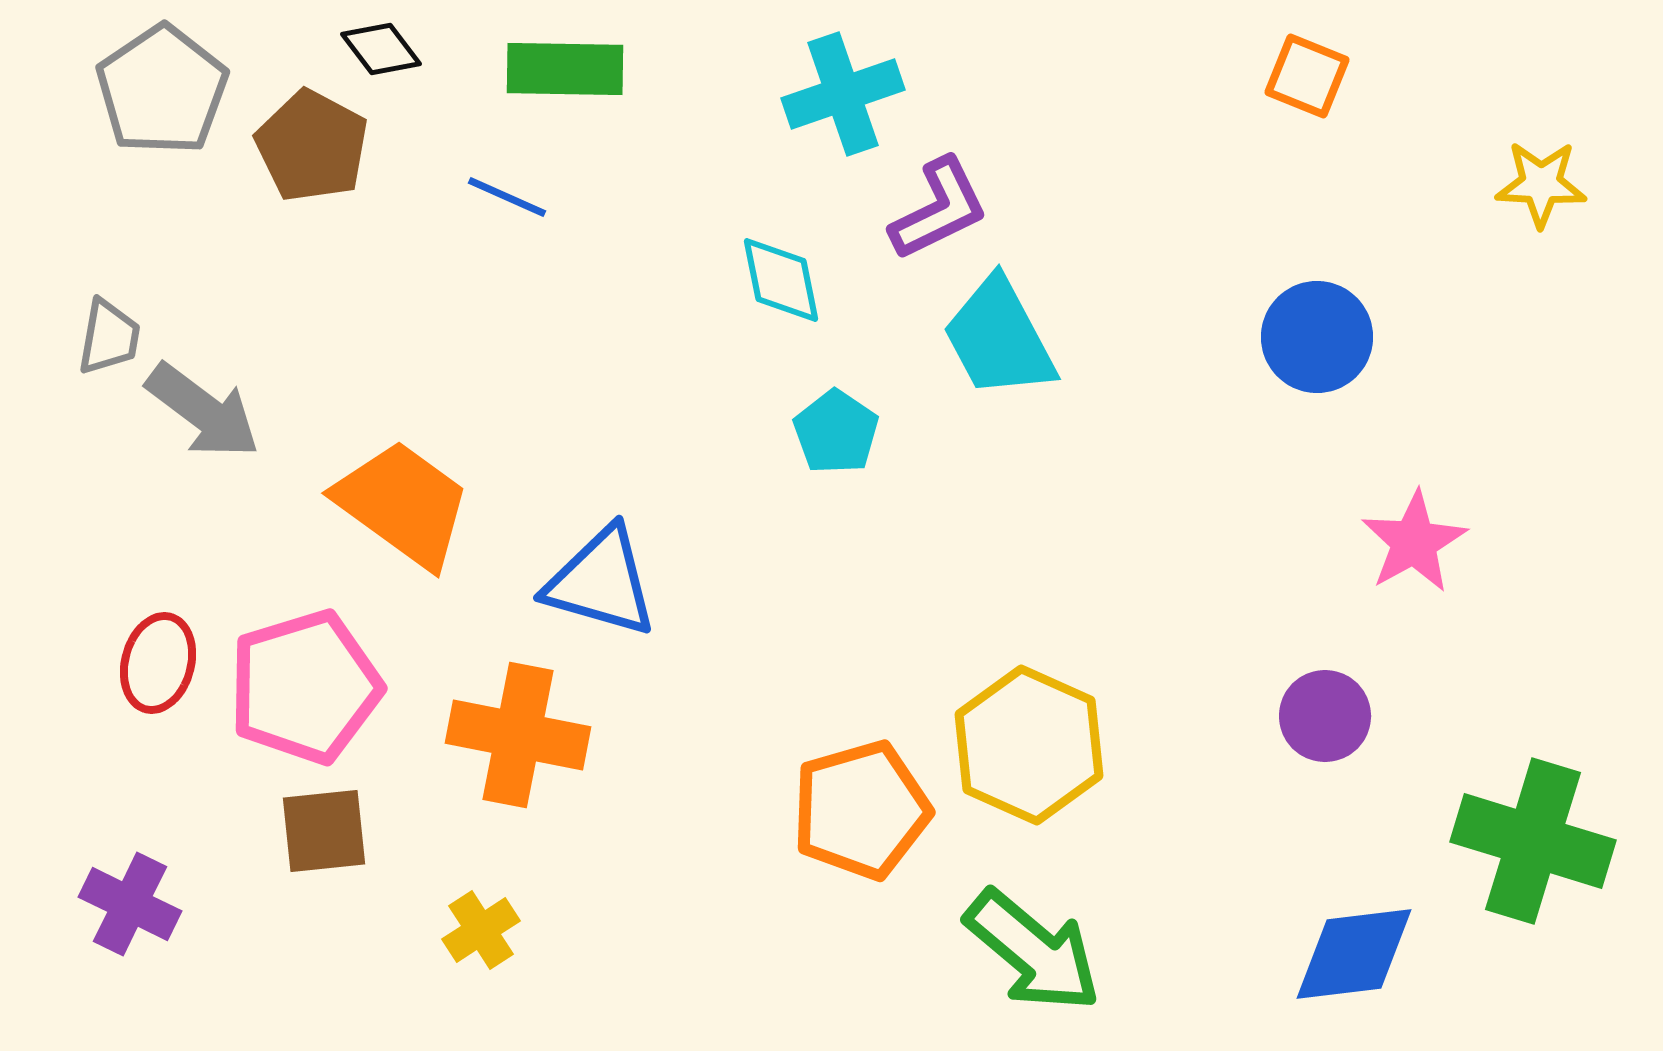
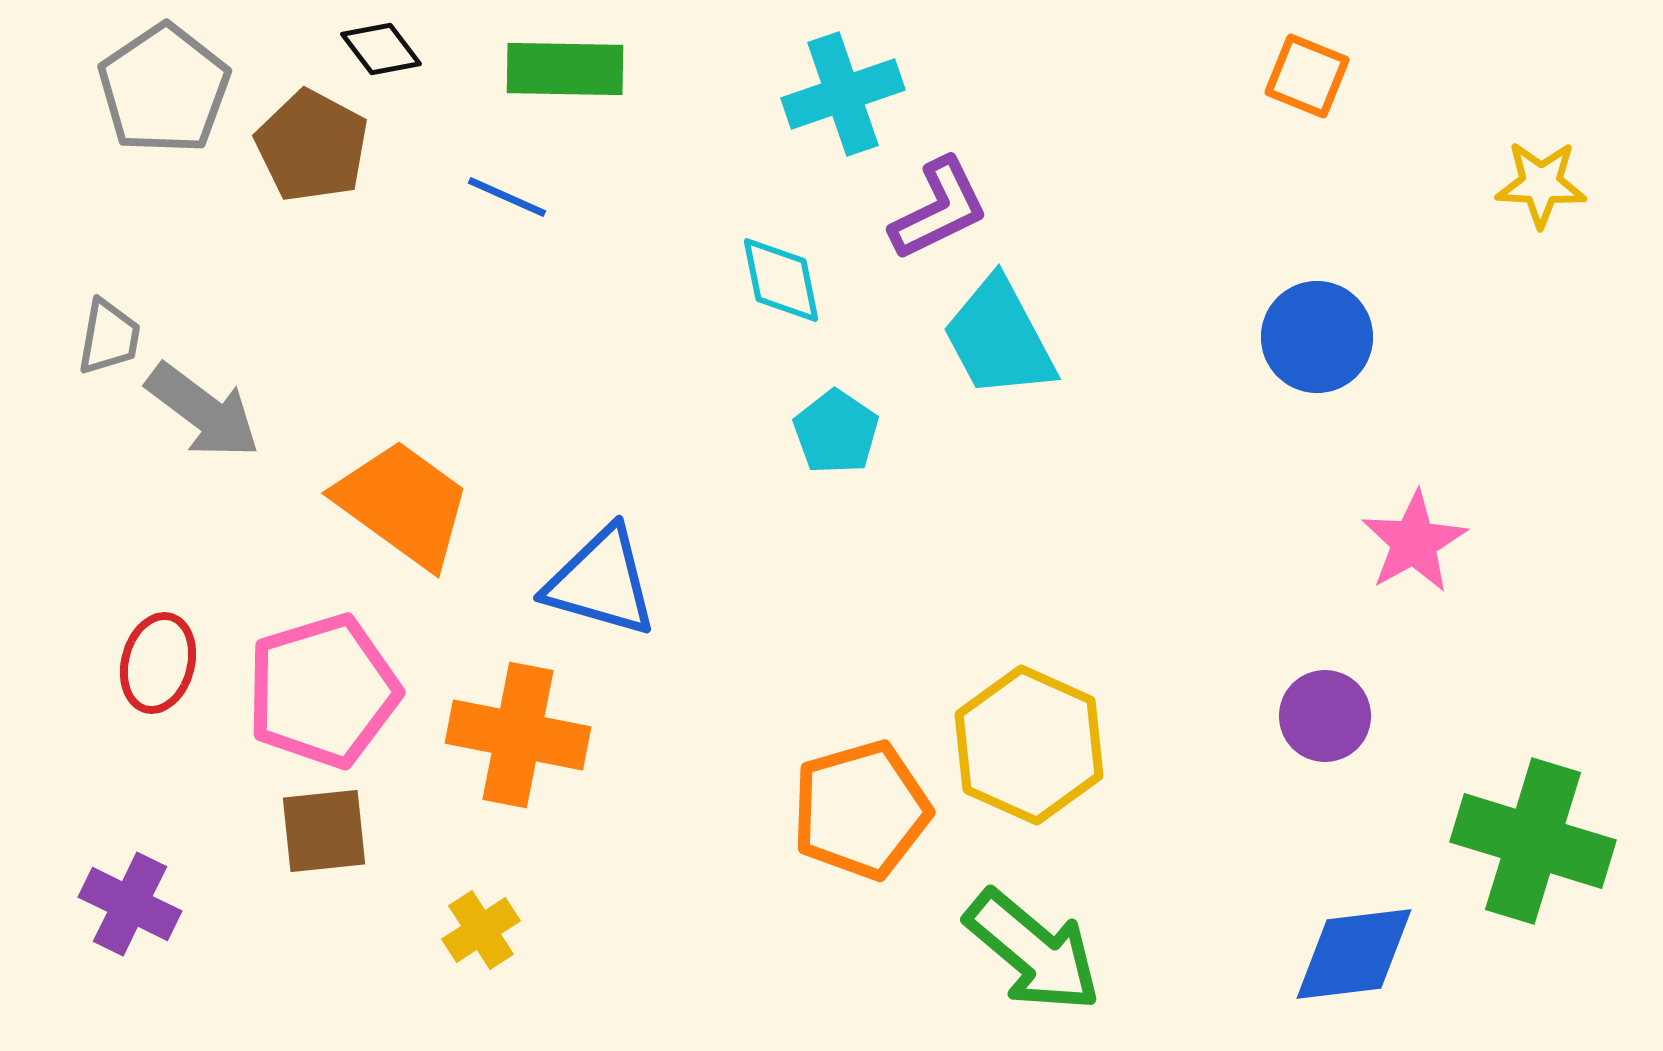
gray pentagon: moved 2 px right, 1 px up
pink pentagon: moved 18 px right, 4 px down
